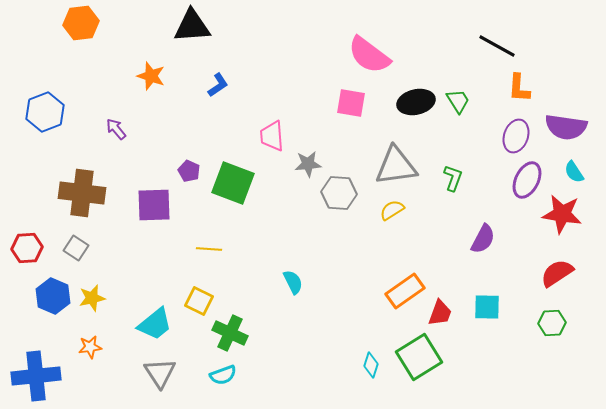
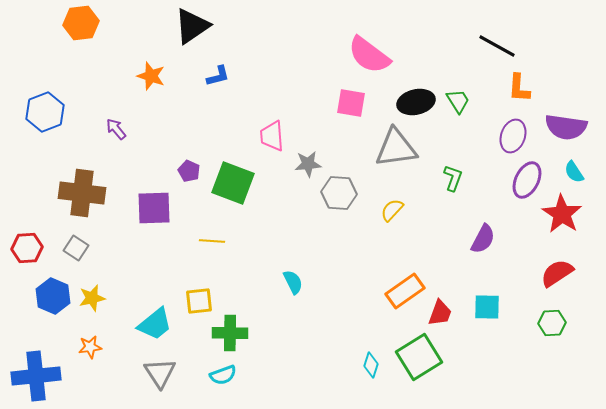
black triangle at (192, 26): rotated 30 degrees counterclockwise
blue L-shape at (218, 85): moved 9 px up; rotated 20 degrees clockwise
purple ellipse at (516, 136): moved 3 px left
gray triangle at (396, 166): moved 18 px up
purple square at (154, 205): moved 3 px down
yellow semicircle at (392, 210): rotated 15 degrees counterclockwise
red star at (562, 214): rotated 24 degrees clockwise
yellow line at (209, 249): moved 3 px right, 8 px up
yellow square at (199, 301): rotated 32 degrees counterclockwise
green cross at (230, 333): rotated 24 degrees counterclockwise
